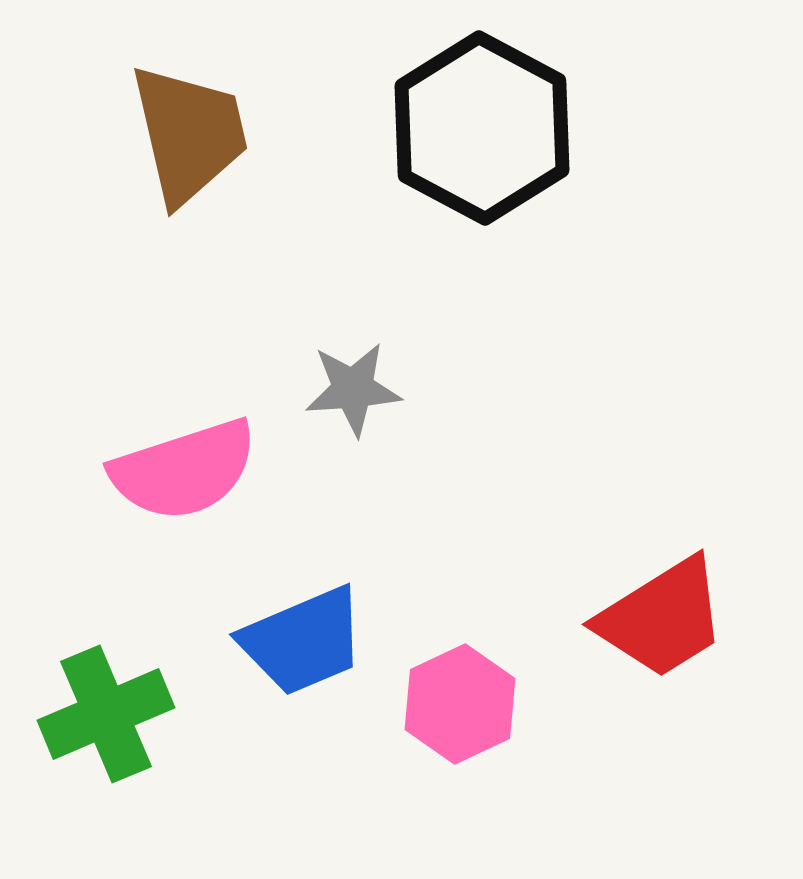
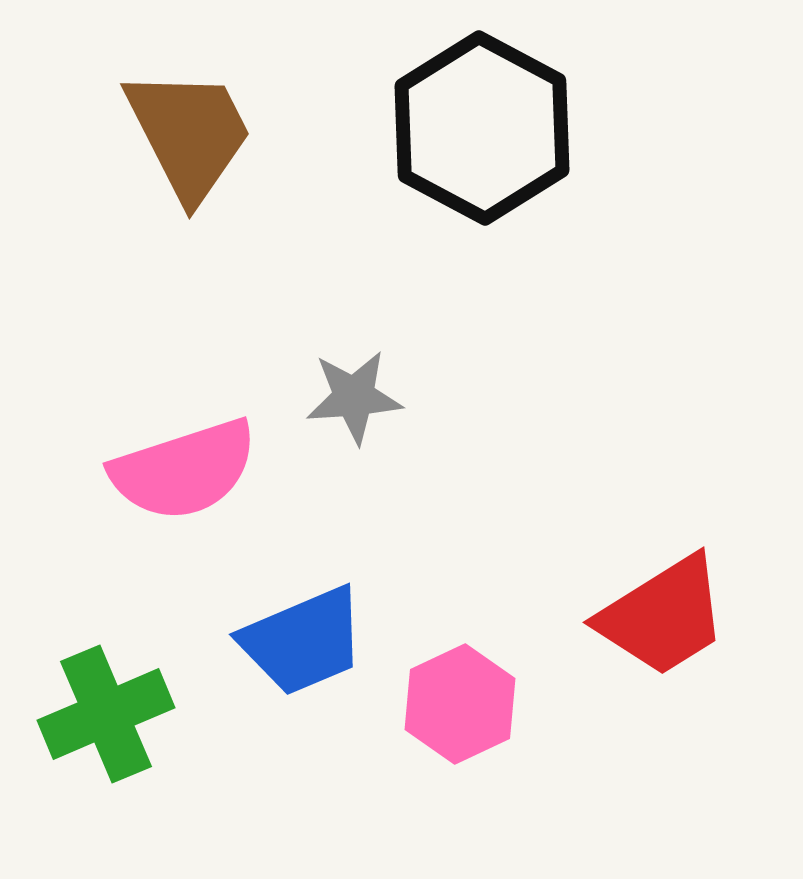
brown trapezoid: rotated 14 degrees counterclockwise
gray star: moved 1 px right, 8 px down
red trapezoid: moved 1 px right, 2 px up
